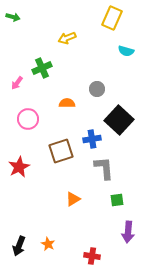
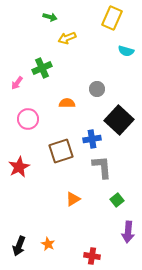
green arrow: moved 37 px right
gray L-shape: moved 2 px left, 1 px up
green square: rotated 32 degrees counterclockwise
